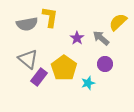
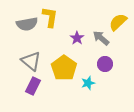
gray triangle: moved 3 px right, 2 px down
purple rectangle: moved 6 px left, 9 px down; rotated 12 degrees counterclockwise
